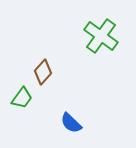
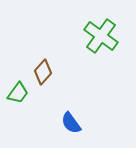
green trapezoid: moved 4 px left, 5 px up
blue semicircle: rotated 10 degrees clockwise
